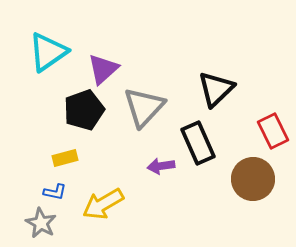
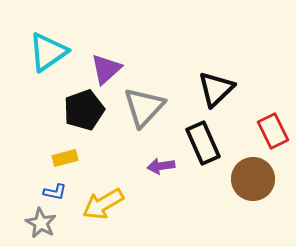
purple triangle: moved 3 px right
black rectangle: moved 5 px right
